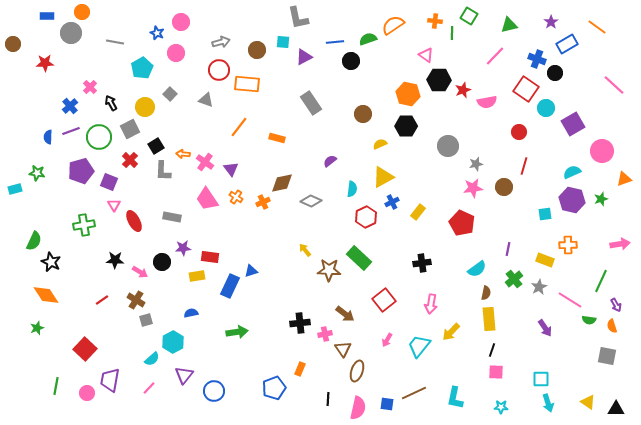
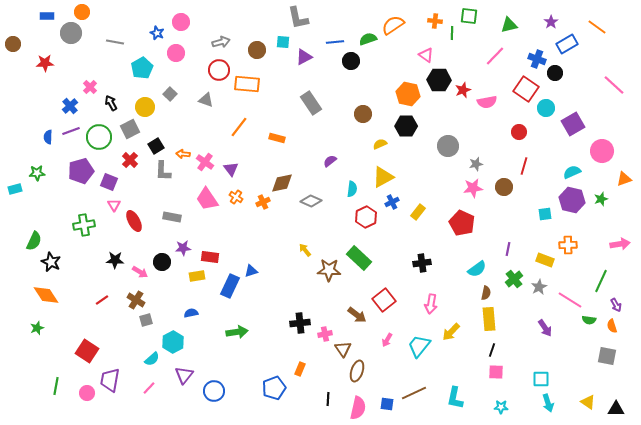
green square at (469, 16): rotated 24 degrees counterclockwise
green star at (37, 173): rotated 14 degrees counterclockwise
brown arrow at (345, 314): moved 12 px right, 1 px down
red square at (85, 349): moved 2 px right, 2 px down; rotated 10 degrees counterclockwise
